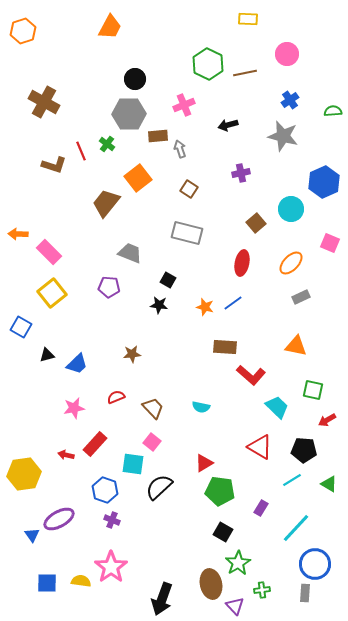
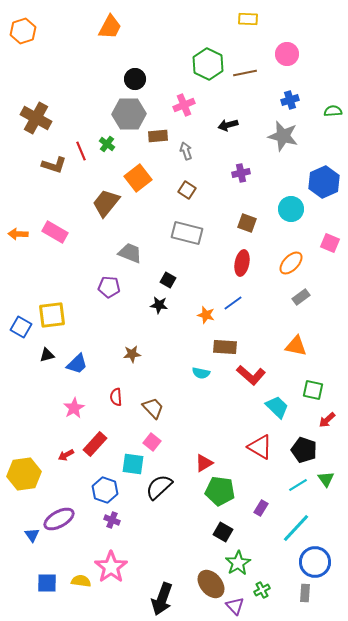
blue cross at (290, 100): rotated 18 degrees clockwise
brown cross at (44, 102): moved 8 px left, 16 px down
gray arrow at (180, 149): moved 6 px right, 2 px down
brown square at (189, 189): moved 2 px left, 1 px down
brown square at (256, 223): moved 9 px left; rotated 30 degrees counterclockwise
pink rectangle at (49, 252): moved 6 px right, 20 px up; rotated 15 degrees counterclockwise
yellow square at (52, 293): moved 22 px down; rotated 32 degrees clockwise
gray rectangle at (301, 297): rotated 12 degrees counterclockwise
orange star at (205, 307): moved 1 px right, 8 px down
red semicircle at (116, 397): rotated 72 degrees counterclockwise
cyan semicircle at (201, 407): moved 34 px up
pink star at (74, 408): rotated 20 degrees counterclockwise
red arrow at (327, 420): rotated 12 degrees counterclockwise
black pentagon at (304, 450): rotated 15 degrees clockwise
red arrow at (66, 455): rotated 42 degrees counterclockwise
cyan line at (292, 480): moved 6 px right, 5 px down
green triangle at (329, 484): moved 3 px left, 5 px up; rotated 24 degrees clockwise
blue circle at (315, 564): moved 2 px up
brown ellipse at (211, 584): rotated 28 degrees counterclockwise
green cross at (262, 590): rotated 21 degrees counterclockwise
